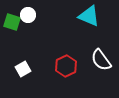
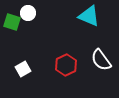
white circle: moved 2 px up
red hexagon: moved 1 px up
